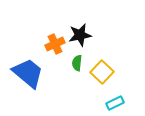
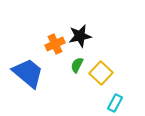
black star: moved 1 px down
green semicircle: moved 2 px down; rotated 21 degrees clockwise
yellow square: moved 1 px left, 1 px down
cyan rectangle: rotated 36 degrees counterclockwise
